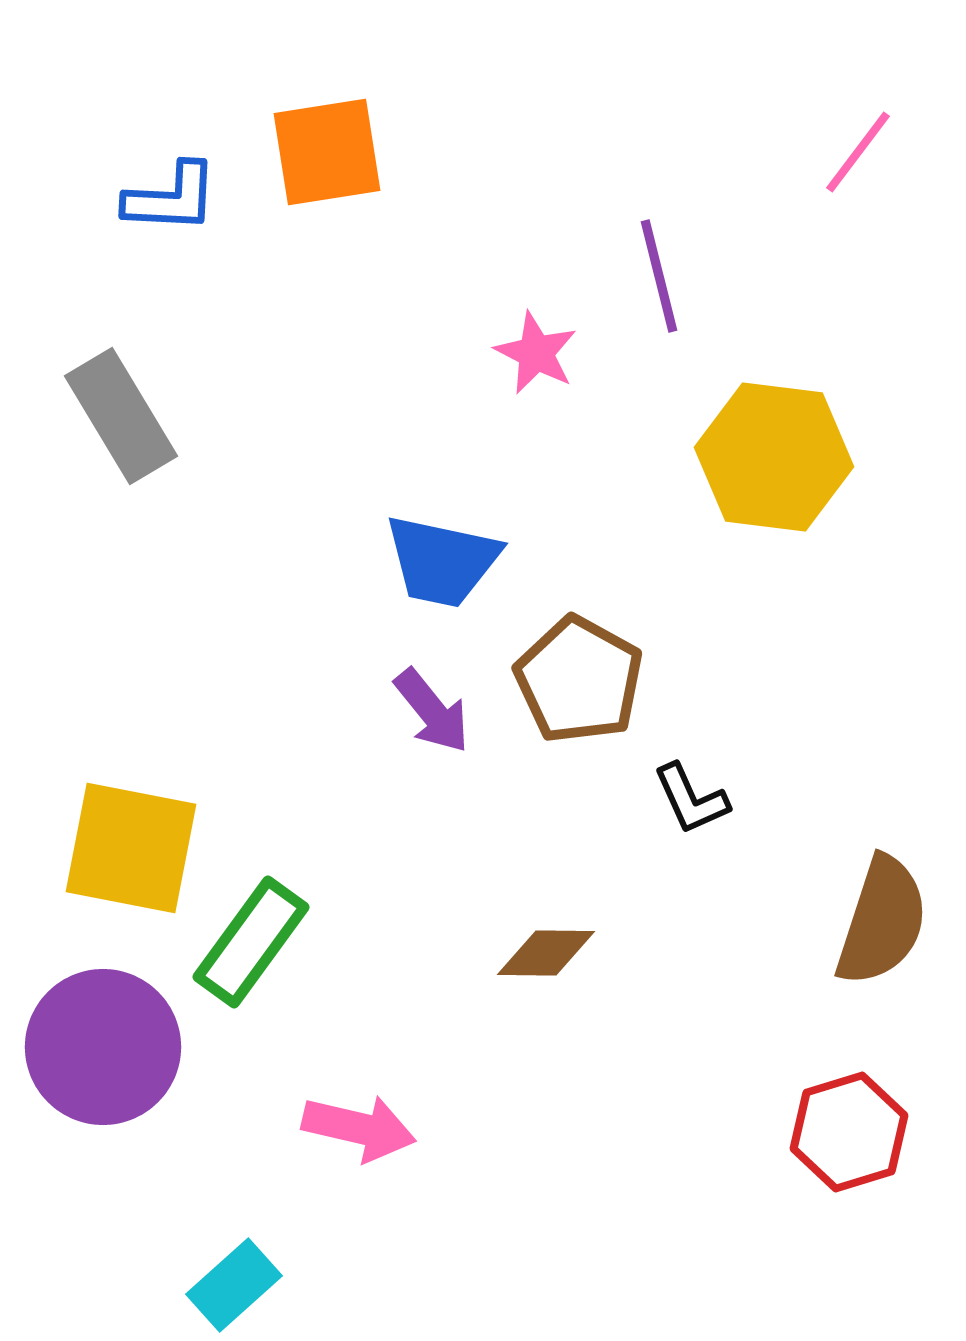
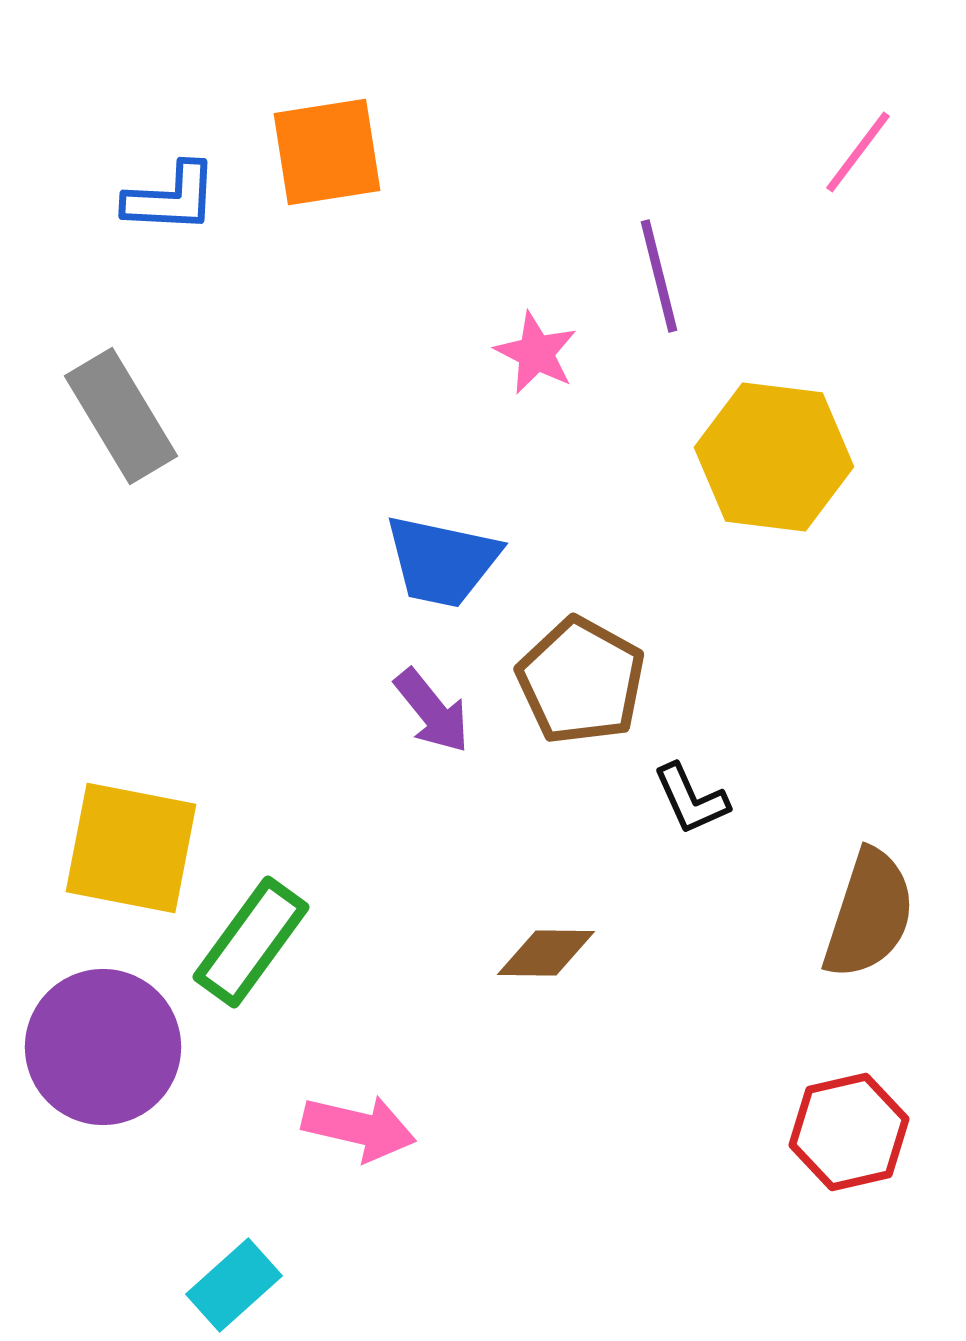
brown pentagon: moved 2 px right, 1 px down
brown semicircle: moved 13 px left, 7 px up
red hexagon: rotated 4 degrees clockwise
